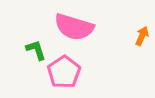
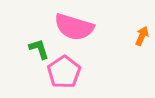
green L-shape: moved 3 px right, 1 px up
